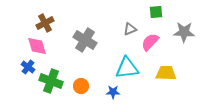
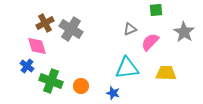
green square: moved 2 px up
gray star: rotated 30 degrees clockwise
gray cross: moved 14 px left, 11 px up
blue cross: moved 1 px left, 1 px up
blue star: moved 1 px down; rotated 16 degrees clockwise
